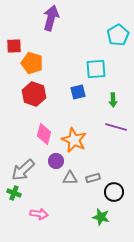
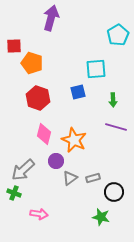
red hexagon: moved 4 px right, 4 px down
gray triangle: rotated 35 degrees counterclockwise
